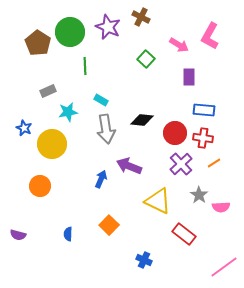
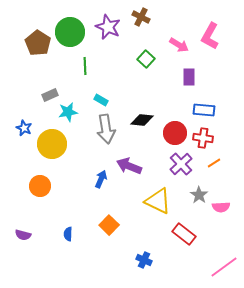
gray rectangle: moved 2 px right, 4 px down
purple semicircle: moved 5 px right
